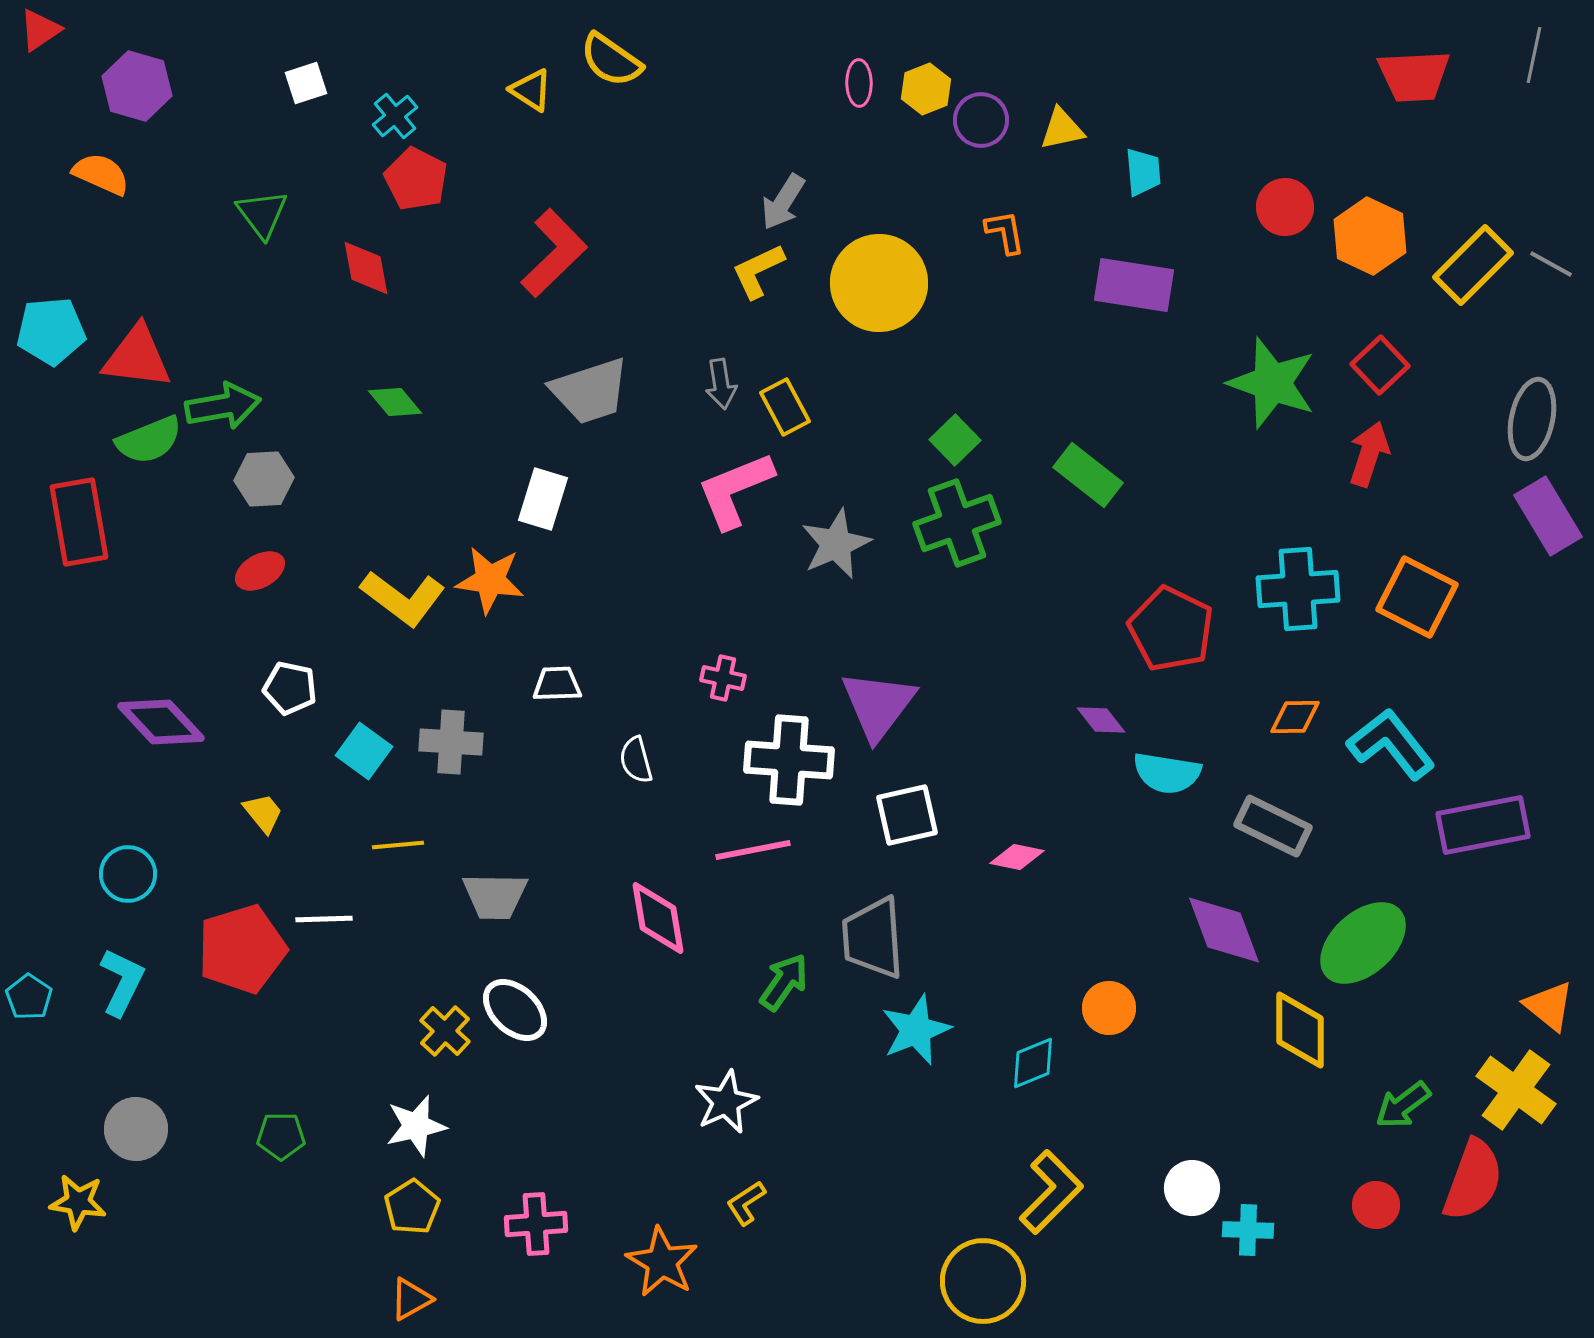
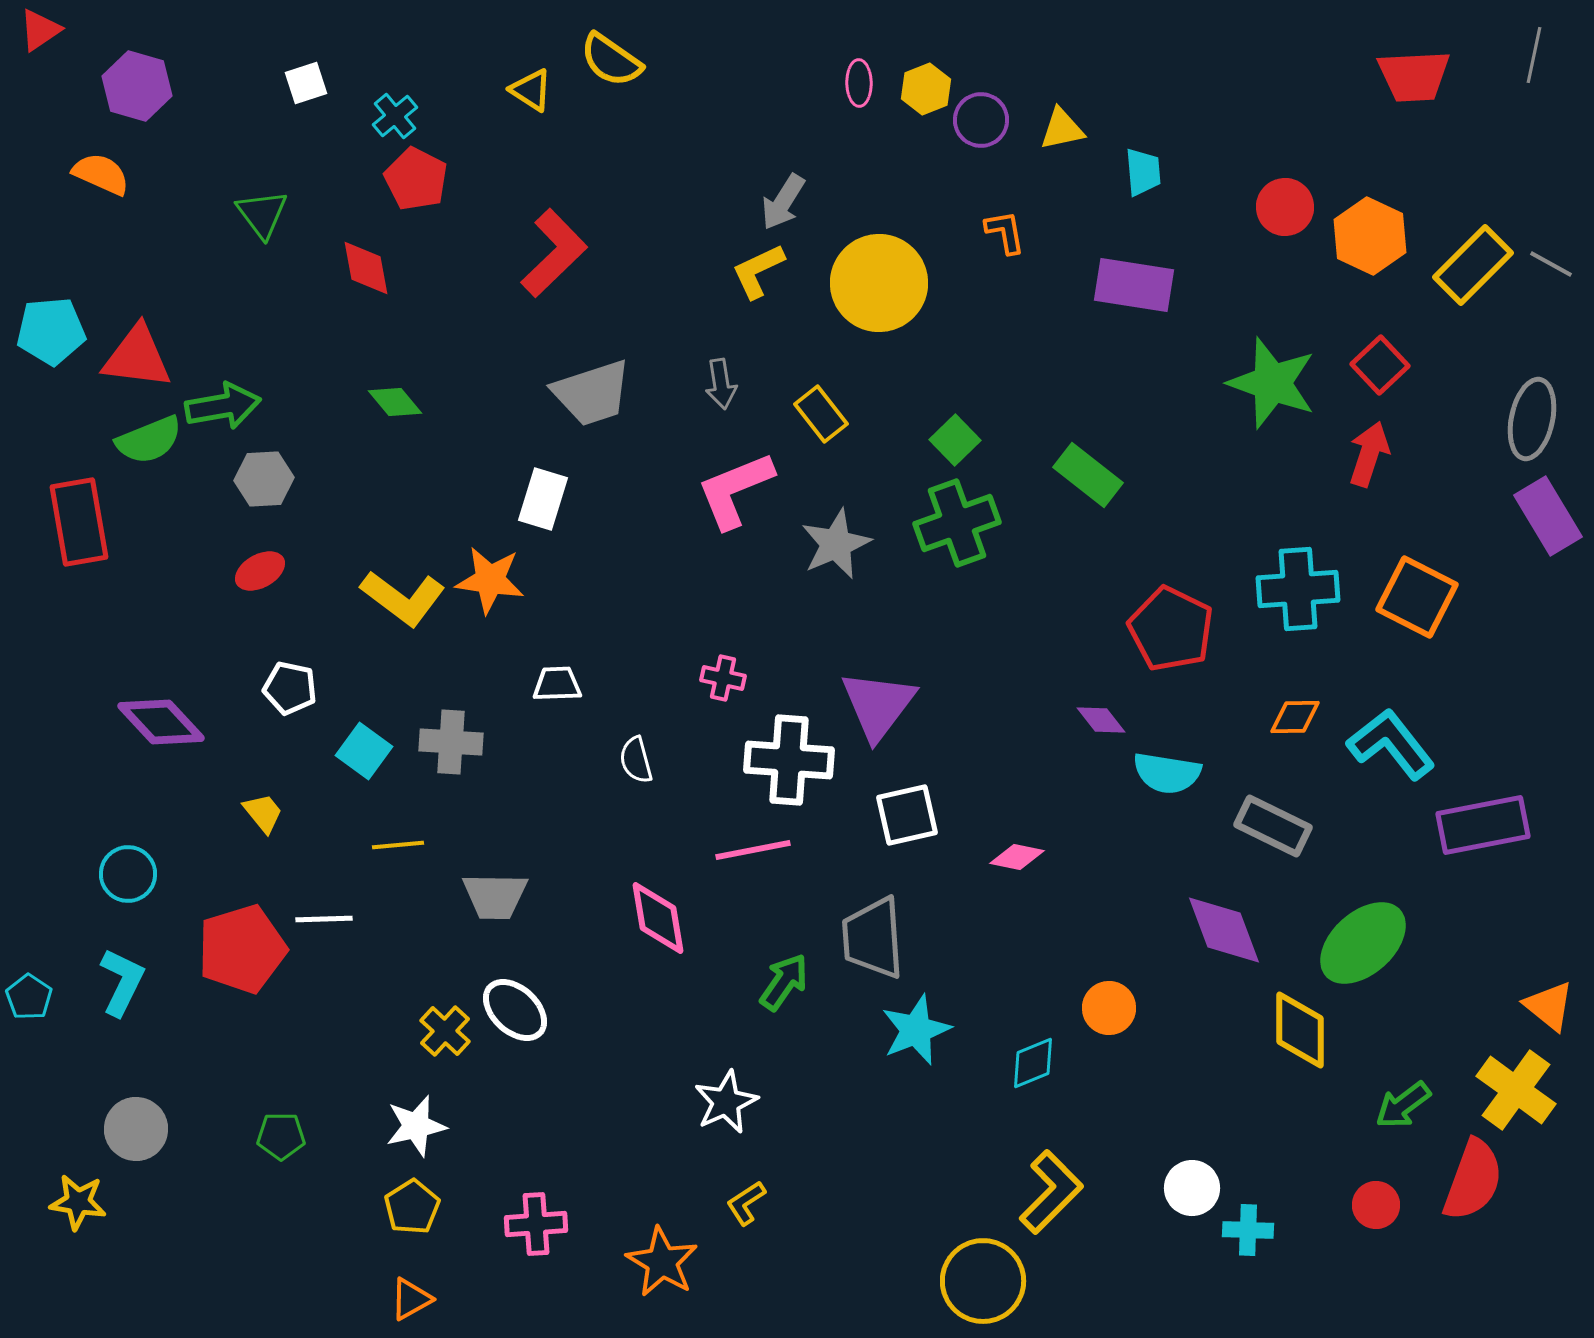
gray trapezoid at (590, 391): moved 2 px right, 2 px down
yellow rectangle at (785, 407): moved 36 px right, 7 px down; rotated 10 degrees counterclockwise
